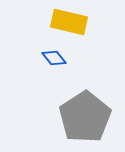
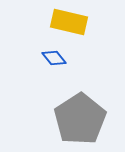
gray pentagon: moved 5 px left, 2 px down
